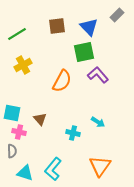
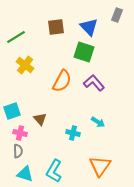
gray rectangle: rotated 24 degrees counterclockwise
brown square: moved 1 px left, 1 px down
green line: moved 1 px left, 3 px down
green square: rotated 30 degrees clockwise
yellow cross: moved 2 px right; rotated 24 degrees counterclockwise
purple L-shape: moved 4 px left, 8 px down
cyan square: moved 2 px up; rotated 30 degrees counterclockwise
pink cross: moved 1 px right, 1 px down
gray semicircle: moved 6 px right
cyan L-shape: moved 1 px right, 2 px down; rotated 10 degrees counterclockwise
cyan triangle: moved 1 px down
